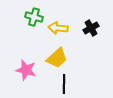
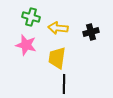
green cross: moved 3 px left
black cross: moved 4 px down; rotated 14 degrees clockwise
yellow trapezoid: rotated 140 degrees clockwise
pink star: moved 25 px up
